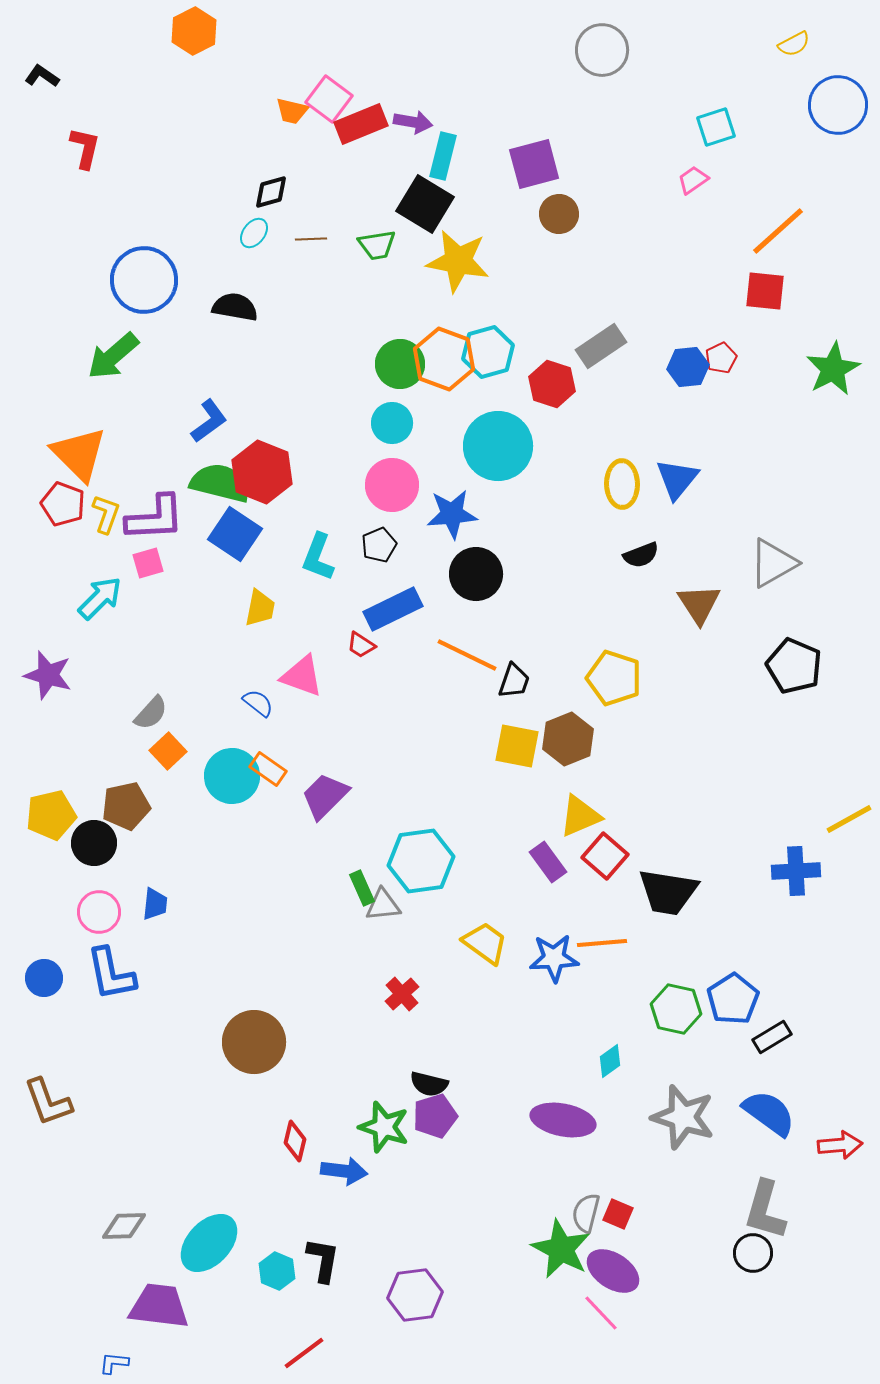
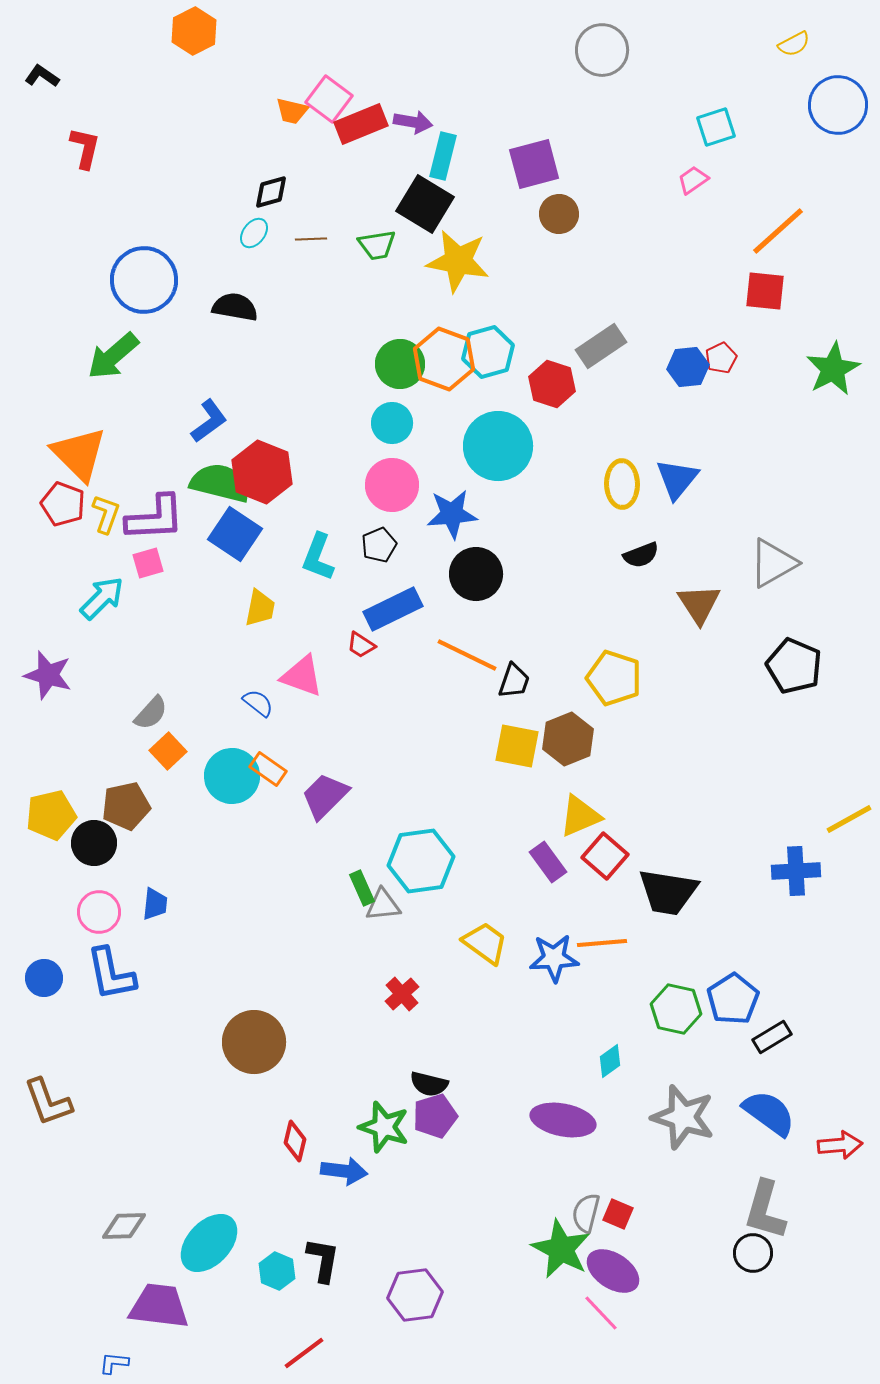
cyan arrow at (100, 598): moved 2 px right
